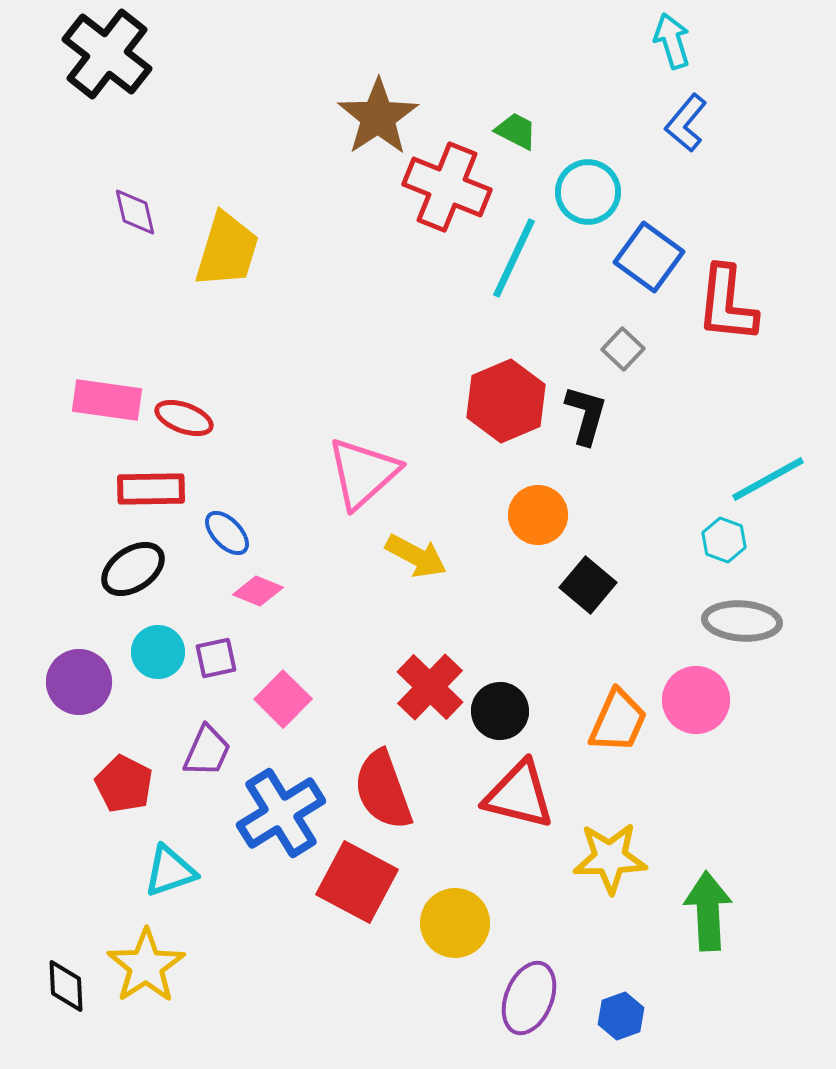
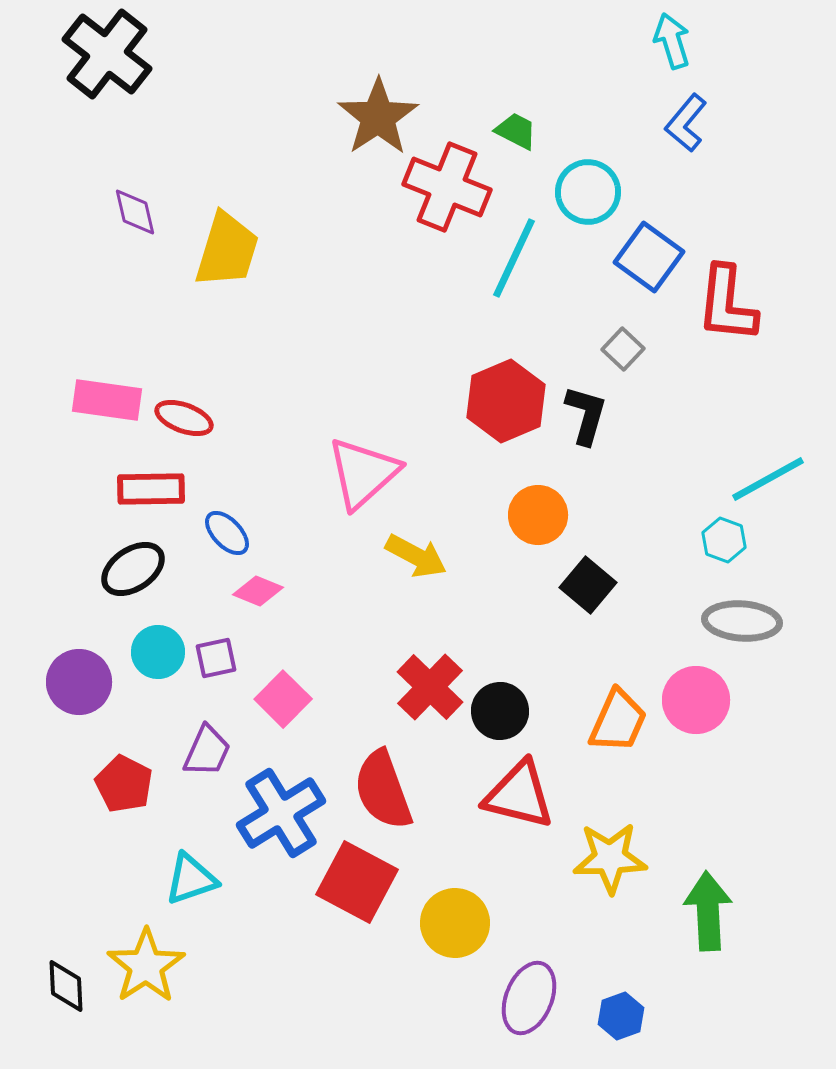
cyan triangle at (170, 871): moved 21 px right, 8 px down
